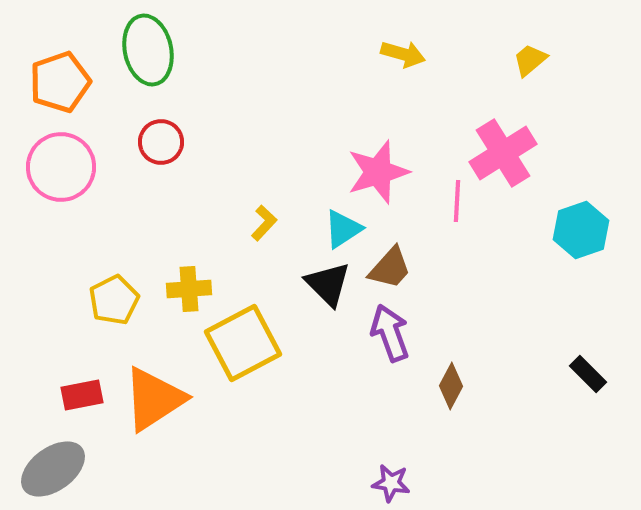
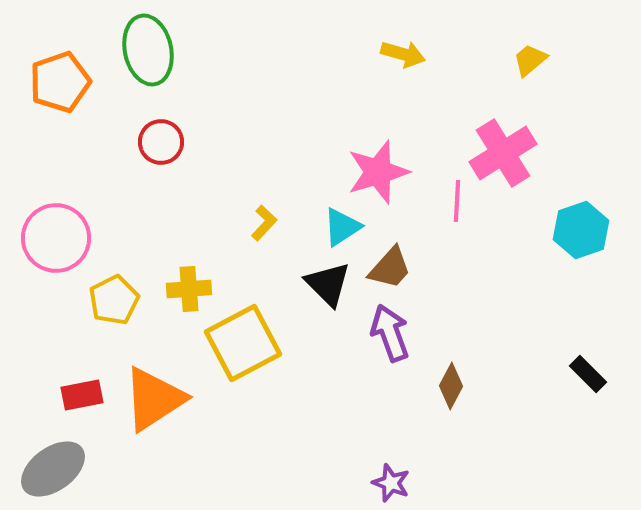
pink circle: moved 5 px left, 71 px down
cyan triangle: moved 1 px left, 2 px up
purple star: rotated 12 degrees clockwise
